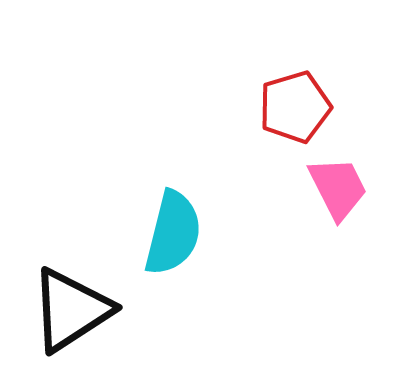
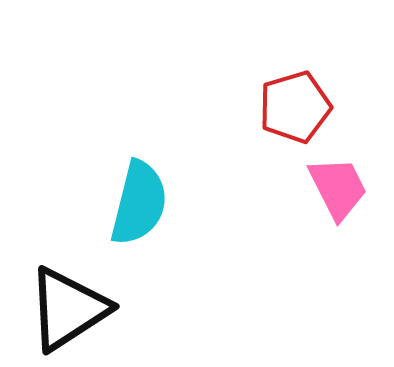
cyan semicircle: moved 34 px left, 30 px up
black triangle: moved 3 px left, 1 px up
